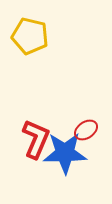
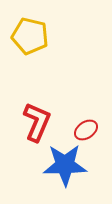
red L-shape: moved 1 px right, 17 px up
blue star: moved 12 px down
